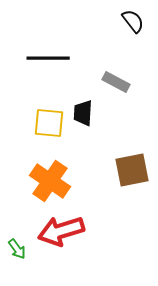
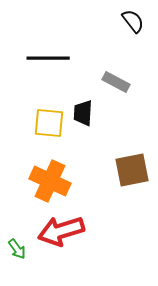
orange cross: rotated 9 degrees counterclockwise
